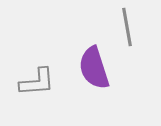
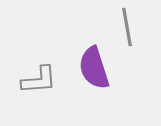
gray L-shape: moved 2 px right, 2 px up
